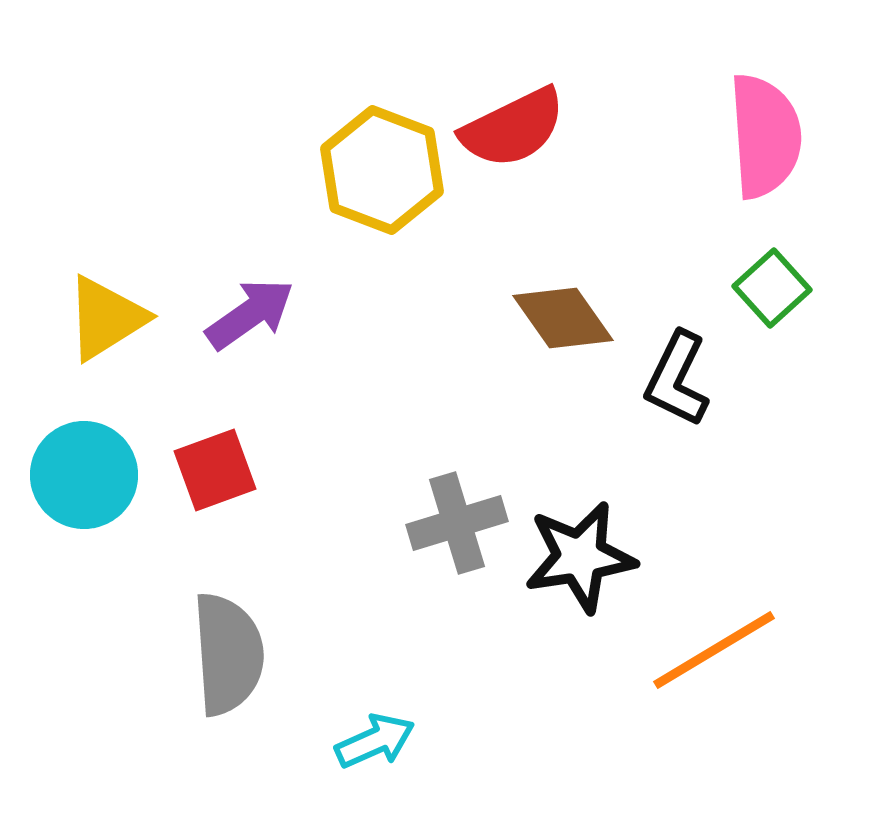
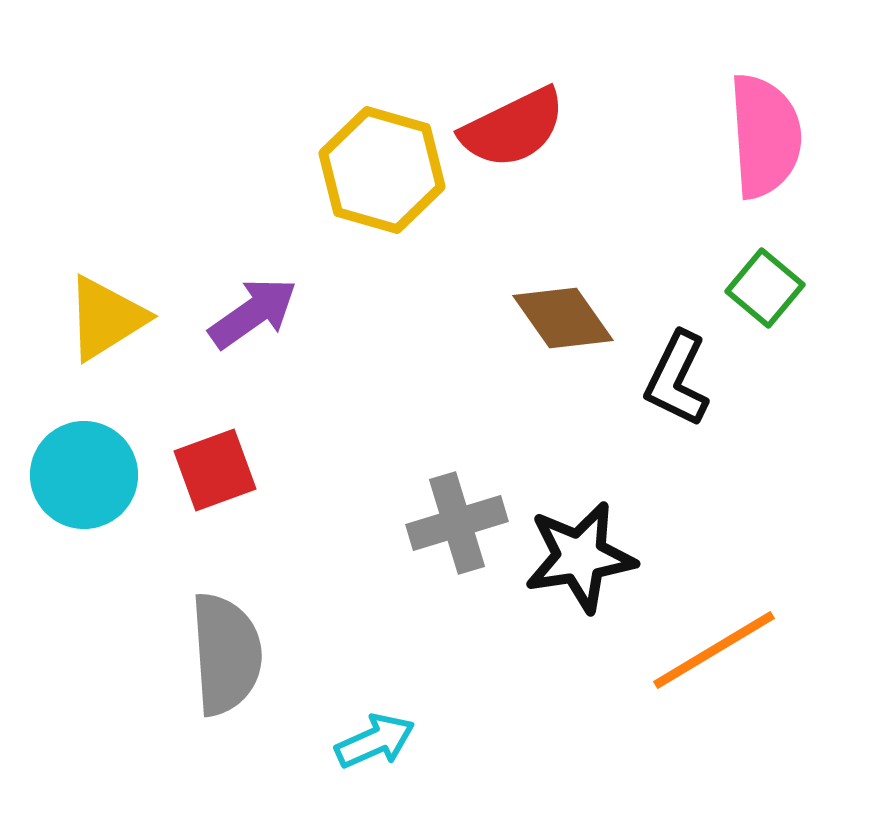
yellow hexagon: rotated 5 degrees counterclockwise
green square: moved 7 px left; rotated 8 degrees counterclockwise
purple arrow: moved 3 px right, 1 px up
gray semicircle: moved 2 px left
